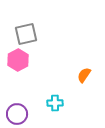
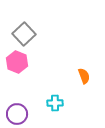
gray square: moved 2 px left; rotated 30 degrees counterclockwise
pink hexagon: moved 1 px left, 2 px down; rotated 10 degrees counterclockwise
orange semicircle: moved 1 px down; rotated 126 degrees clockwise
